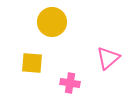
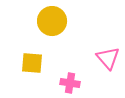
yellow circle: moved 1 px up
pink triangle: rotated 30 degrees counterclockwise
